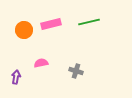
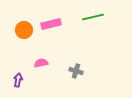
green line: moved 4 px right, 5 px up
purple arrow: moved 2 px right, 3 px down
